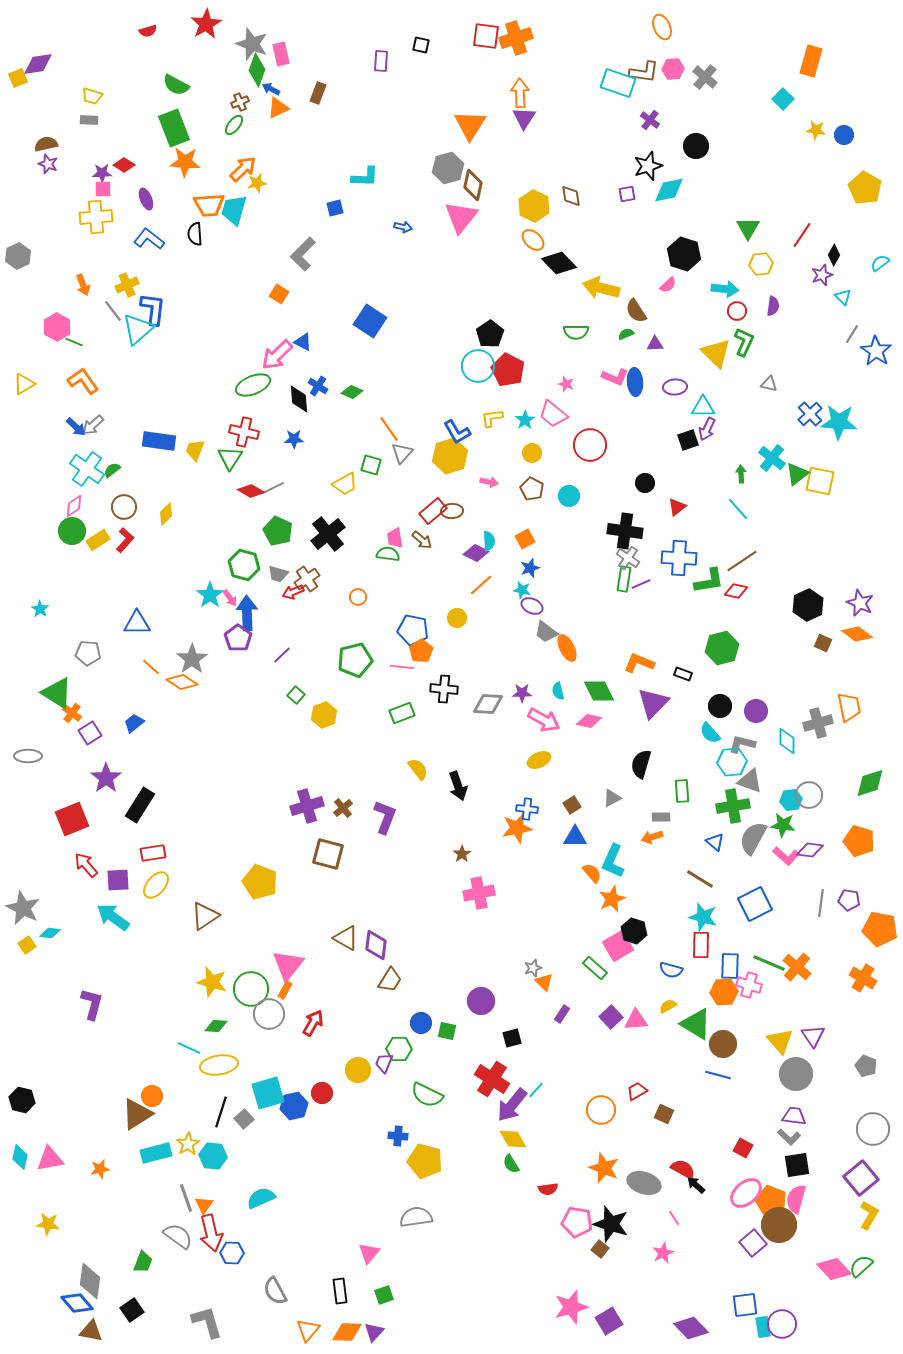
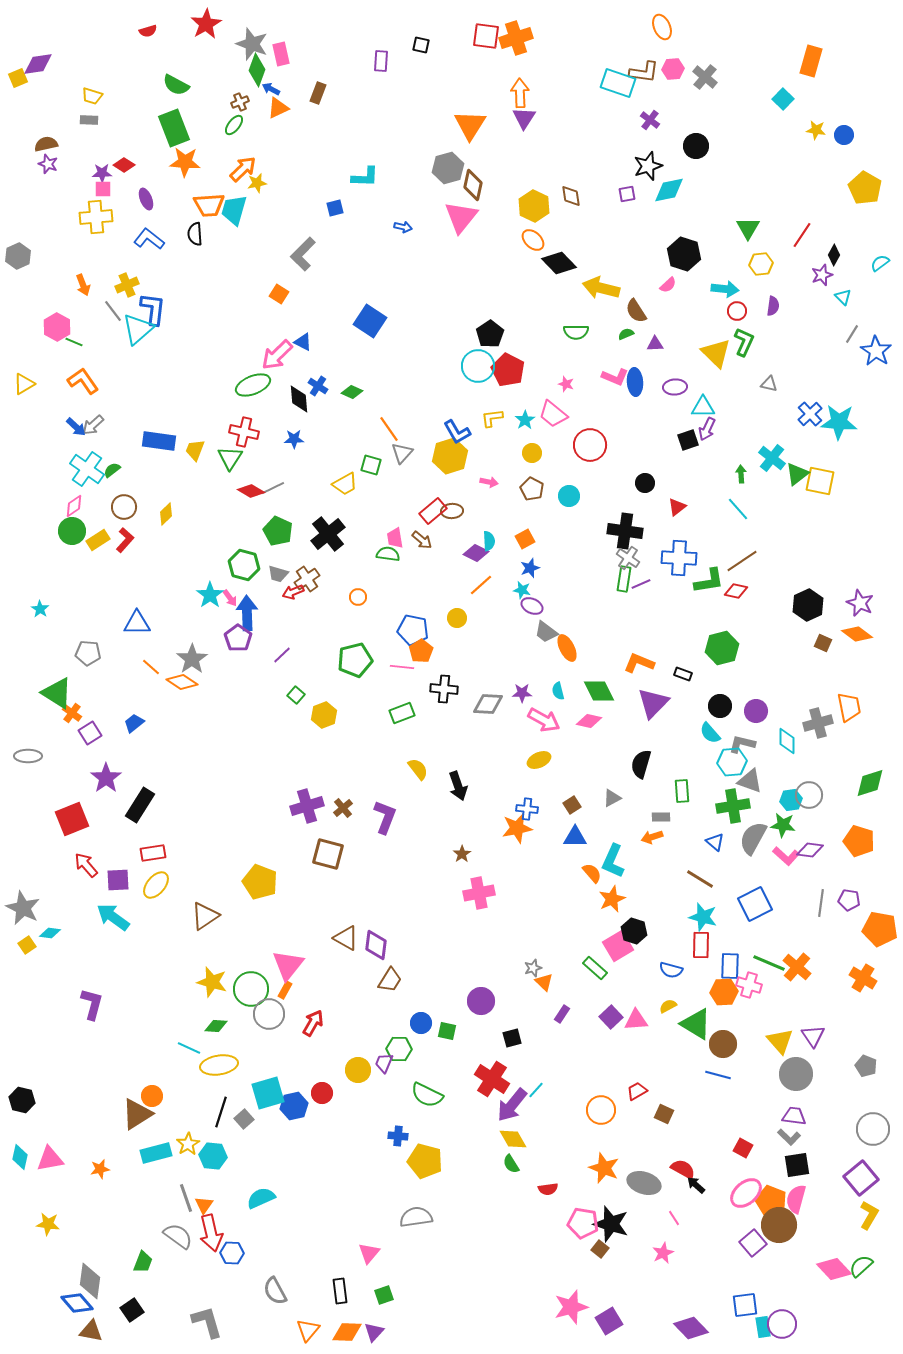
pink pentagon at (577, 1222): moved 6 px right, 1 px down
